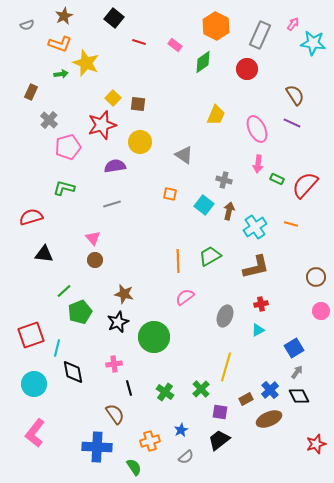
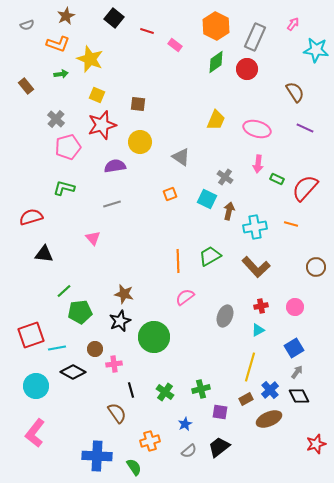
brown star at (64, 16): moved 2 px right
gray rectangle at (260, 35): moved 5 px left, 2 px down
red line at (139, 42): moved 8 px right, 11 px up
cyan star at (313, 43): moved 3 px right, 7 px down
orange L-shape at (60, 44): moved 2 px left
green diamond at (203, 62): moved 13 px right
yellow star at (86, 63): moved 4 px right, 4 px up
brown rectangle at (31, 92): moved 5 px left, 6 px up; rotated 63 degrees counterclockwise
brown semicircle at (295, 95): moved 3 px up
yellow square at (113, 98): moved 16 px left, 3 px up; rotated 21 degrees counterclockwise
yellow trapezoid at (216, 115): moved 5 px down
gray cross at (49, 120): moved 7 px right, 1 px up
purple line at (292, 123): moved 13 px right, 5 px down
pink ellipse at (257, 129): rotated 48 degrees counterclockwise
gray triangle at (184, 155): moved 3 px left, 2 px down
gray cross at (224, 180): moved 1 px right, 3 px up; rotated 21 degrees clockwise
red semicircle at (305, 185): moved 3 px down
orange square at (170, 194): rotated 32 degrees counterclockwise
cyan square at (204, 205): moved 3 px right, 6 px up; rotated 12 degrees counterclockwise
cyan cross at (255, 227): rotated 25 degrees clockwise
brown circle at (95, 260): moved 89 px down
brown L-shape at (256, 267): rotated 60 degrees clockwise
brown circle at (316, 277): moved 10 px up
red cross at (261, 304): moved 2 px down
pink circle at (321, 311): moved 26 px left, 4 px up
green pentagon at (80, 312): rotated 15 degrees clockwise
black star at (118, 322): moved 2 px right, 1 px up
cyan line at (57, 348): rotated 66 degrees clockwise
yellow line at (226, 367): moved 24 px right
black diamond at (73, 372): rotated 50 degrees counterclockwise
cyan circle at (34, 384): moved 2 px right, 2 px down
black line at (129, 388): moved 2 px right, 2 px down
green cross at (201, 389): rotated 30 degrees clockwise
brown semicircle at (115, 414): moved 2 px right, 1 px up
blue star at (181, 430): moved 4 px right, 6 px up
black trapezoid at (219, 440): moved 7 px down
blue cross at (97, 447): moved 9 px down
gray semicircle at (186, 457): moved 3 px right, 6 px up
